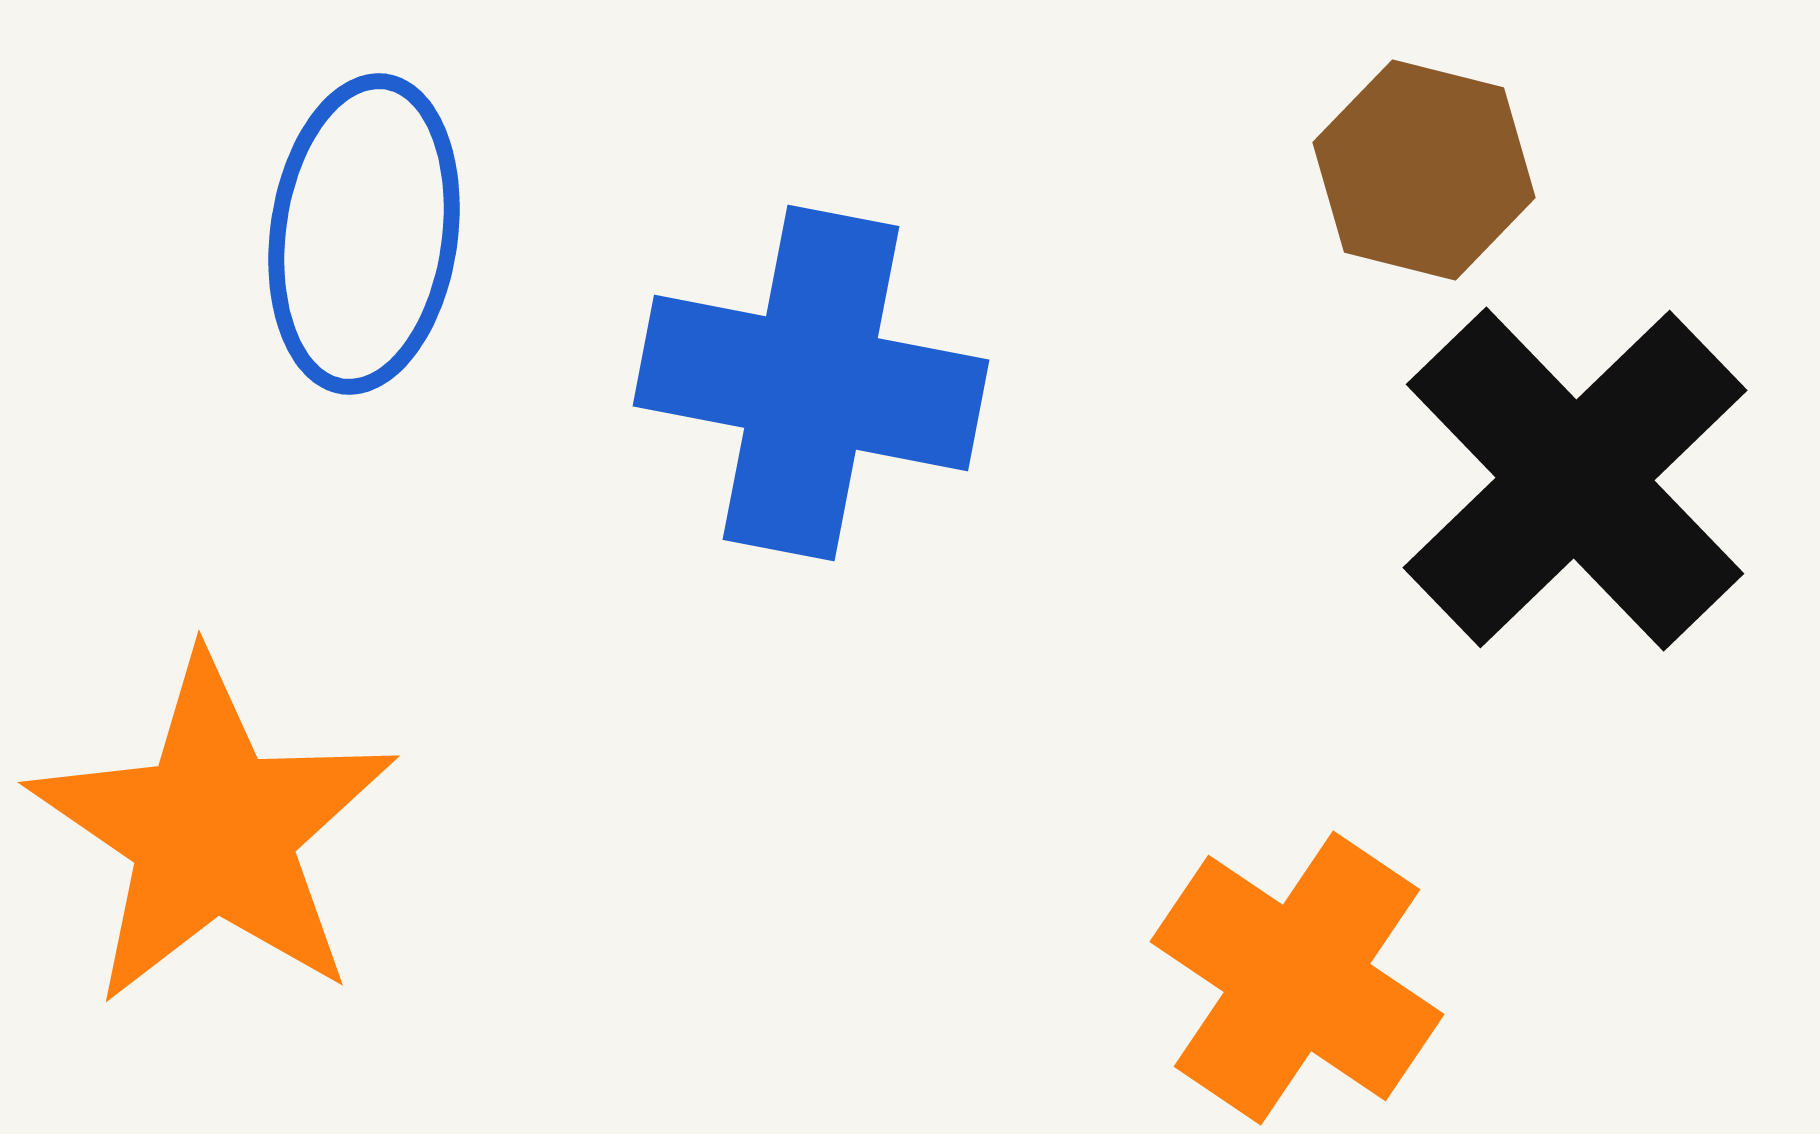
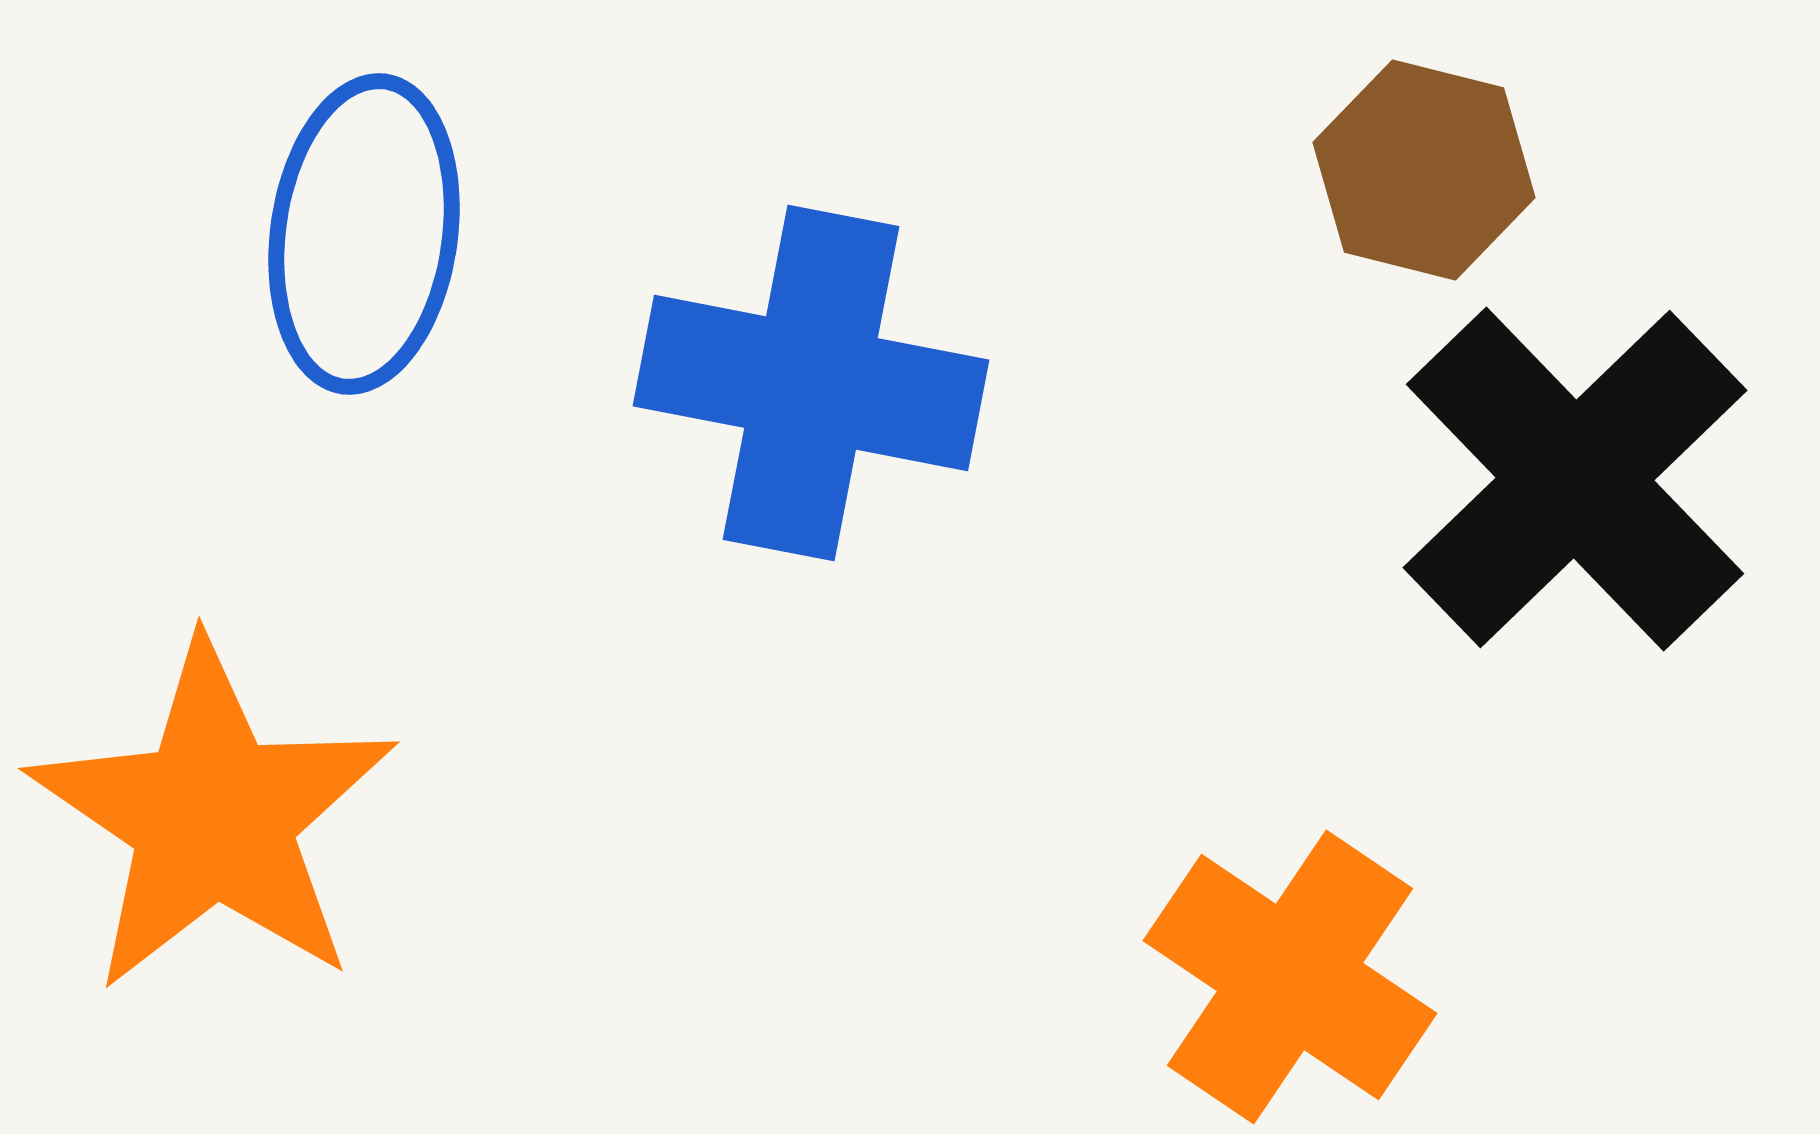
orange star: moved 14 px up
orange cross: moved 7 px left, 1 px up
